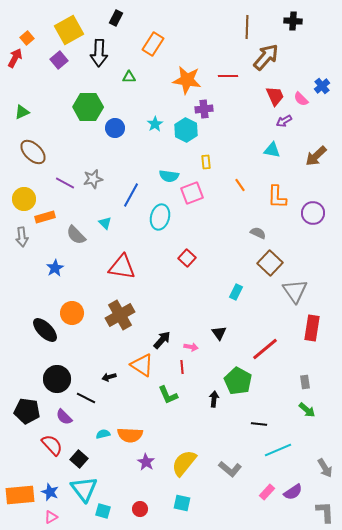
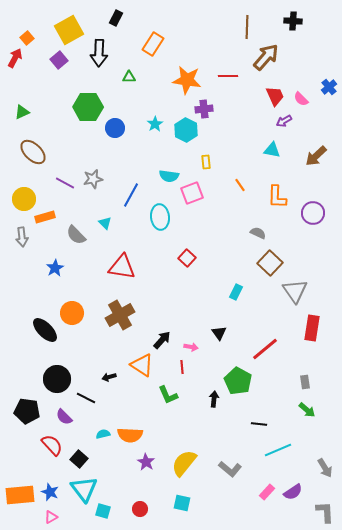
blue cross at (322, 86): moved 7 px right, 1 px down
cyan ellipse at (160, 217): rotated 20 degrees counterclockwise
